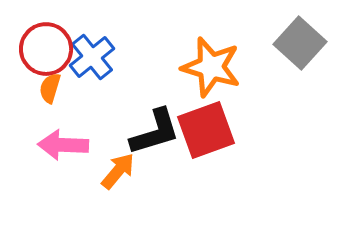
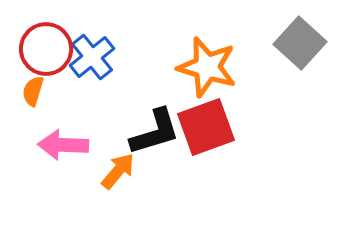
orange star: moved 4 px left
orange semicircle: moved 17 px left, 3 px down
red square: moved 3 px up
